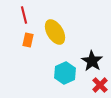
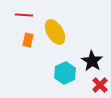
red line: rotated 72 degrees counterclockwise
